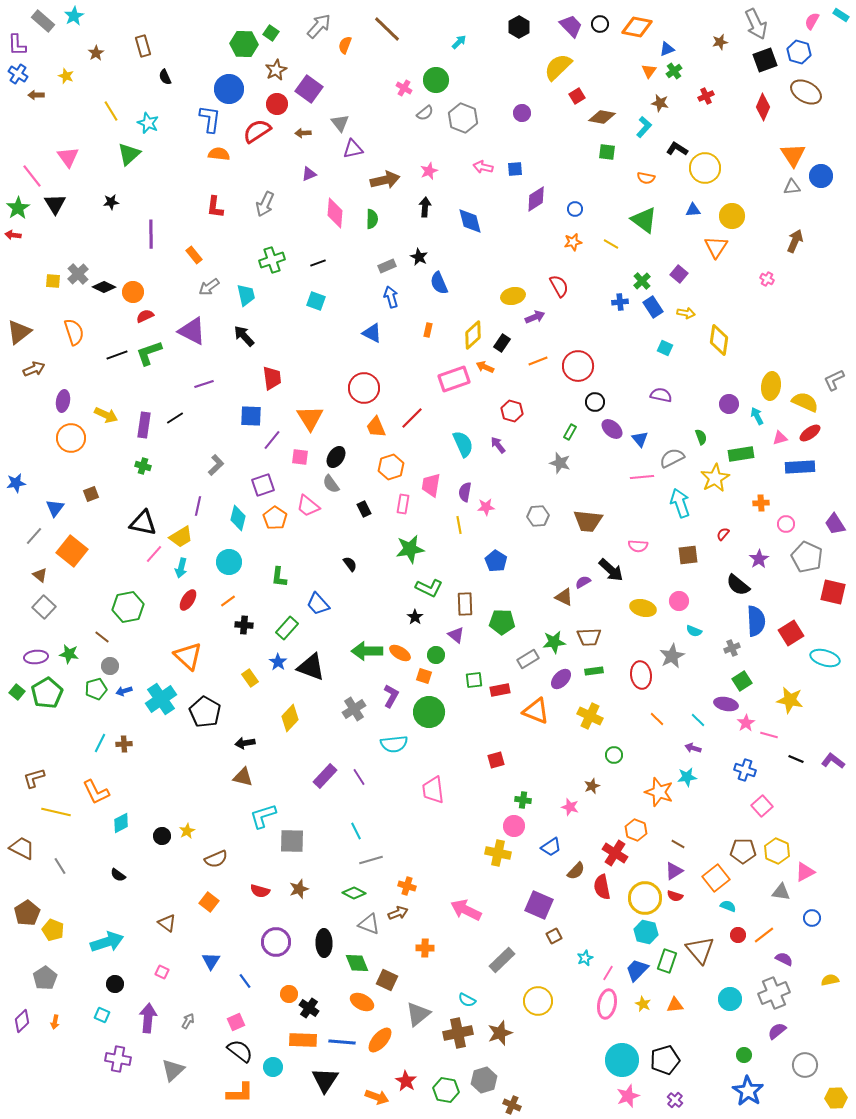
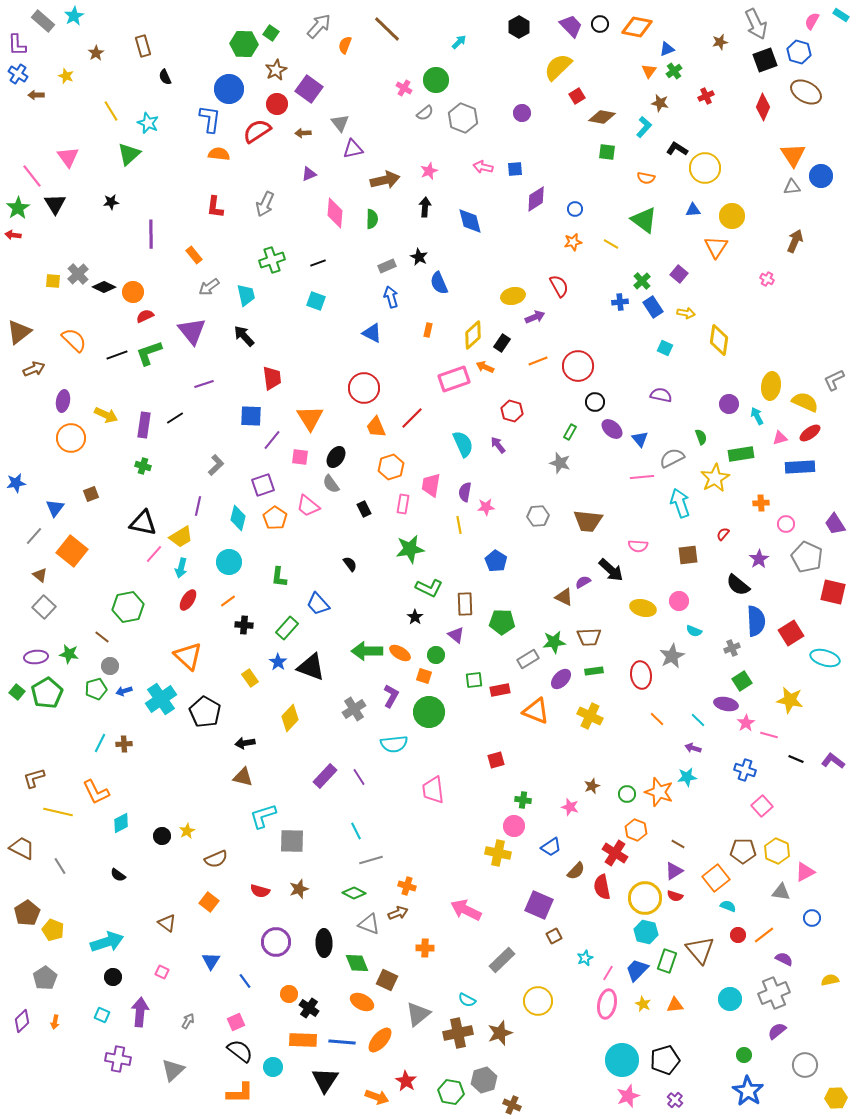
purple triangle at (192, 331): rotated 24 degrees clockwise
orange semicircle at (74, 332): moved 8 px down; rotated 28 degrees counterclockwise
green circle at (614, 755): moved 13 px right, 39 px down
yellow line at (56, 812): moved 2 px right
black circle at (115, 984): moved 2 px left, 7 px up
purple arrow at (148, 1018): moved 8 px left, 6 px up
green hexagon at (446, 1090): moved 5 px right, 2 px down
